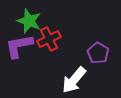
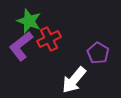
purple L-shape: moved 2 px right; rotated 28 degrees counterclockwise
